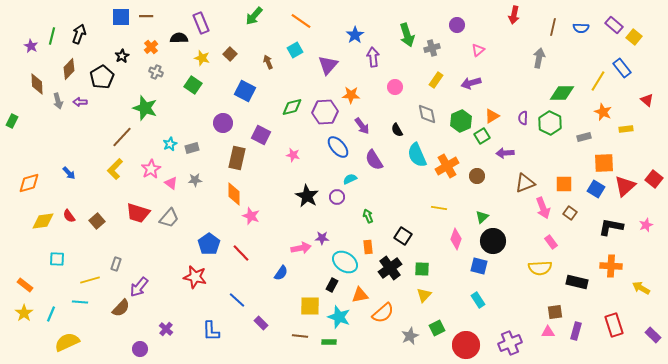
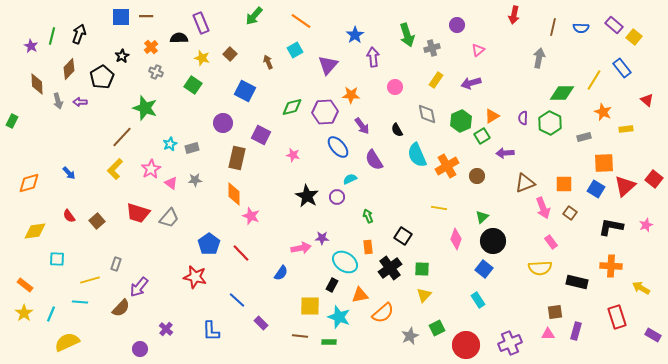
yellow line at (598, 81): moved 4 px left, 1 px up
yellow diamond at (43, 221): moved 8 px left, 10 px down
blue square at (479, 266): moved 5 px right, 3 px down; rotated 24 degrees clockwise
red rectangle at (614, 325): moved 3 px right, 8 px up
pink triangle at (548, 332): moved 2 px down
purple rectangle at (653, 335): rotated 14 degrees counterclockwise
